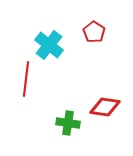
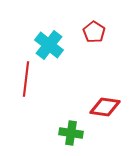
green cross: moved 3 px right, 10 px down
